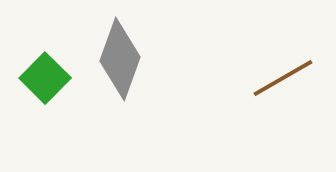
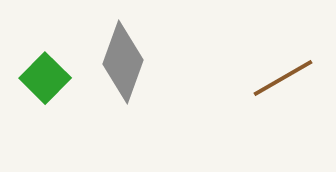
gray diamond: moved 3 px right, 3 px down
